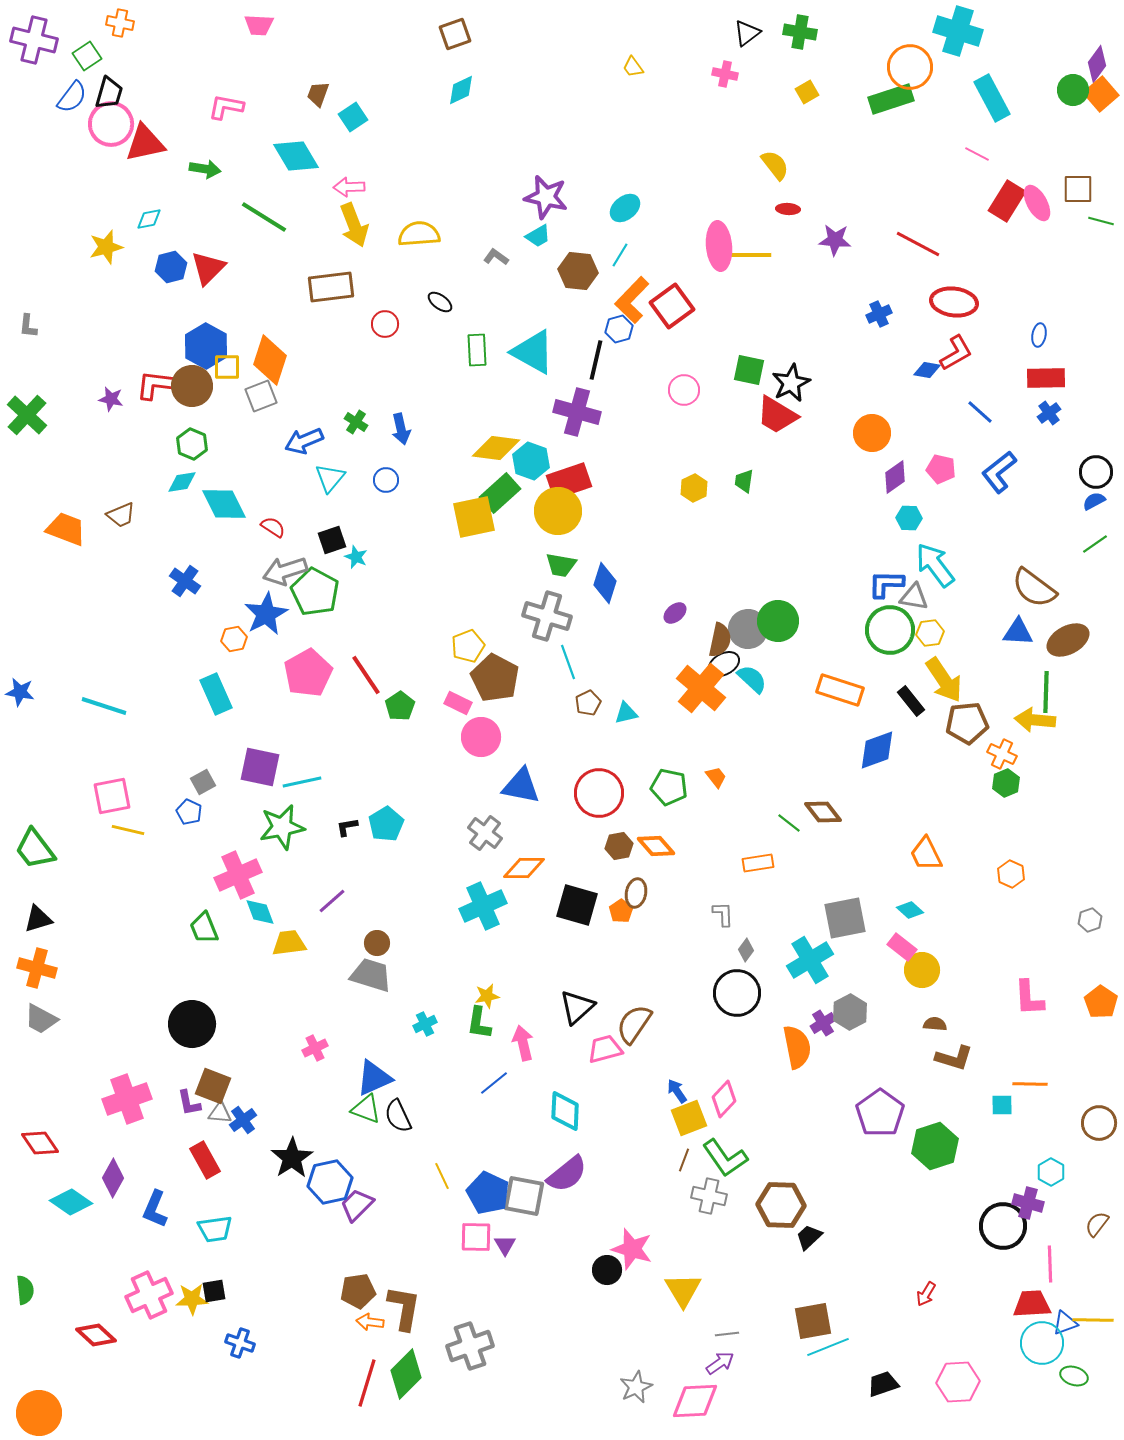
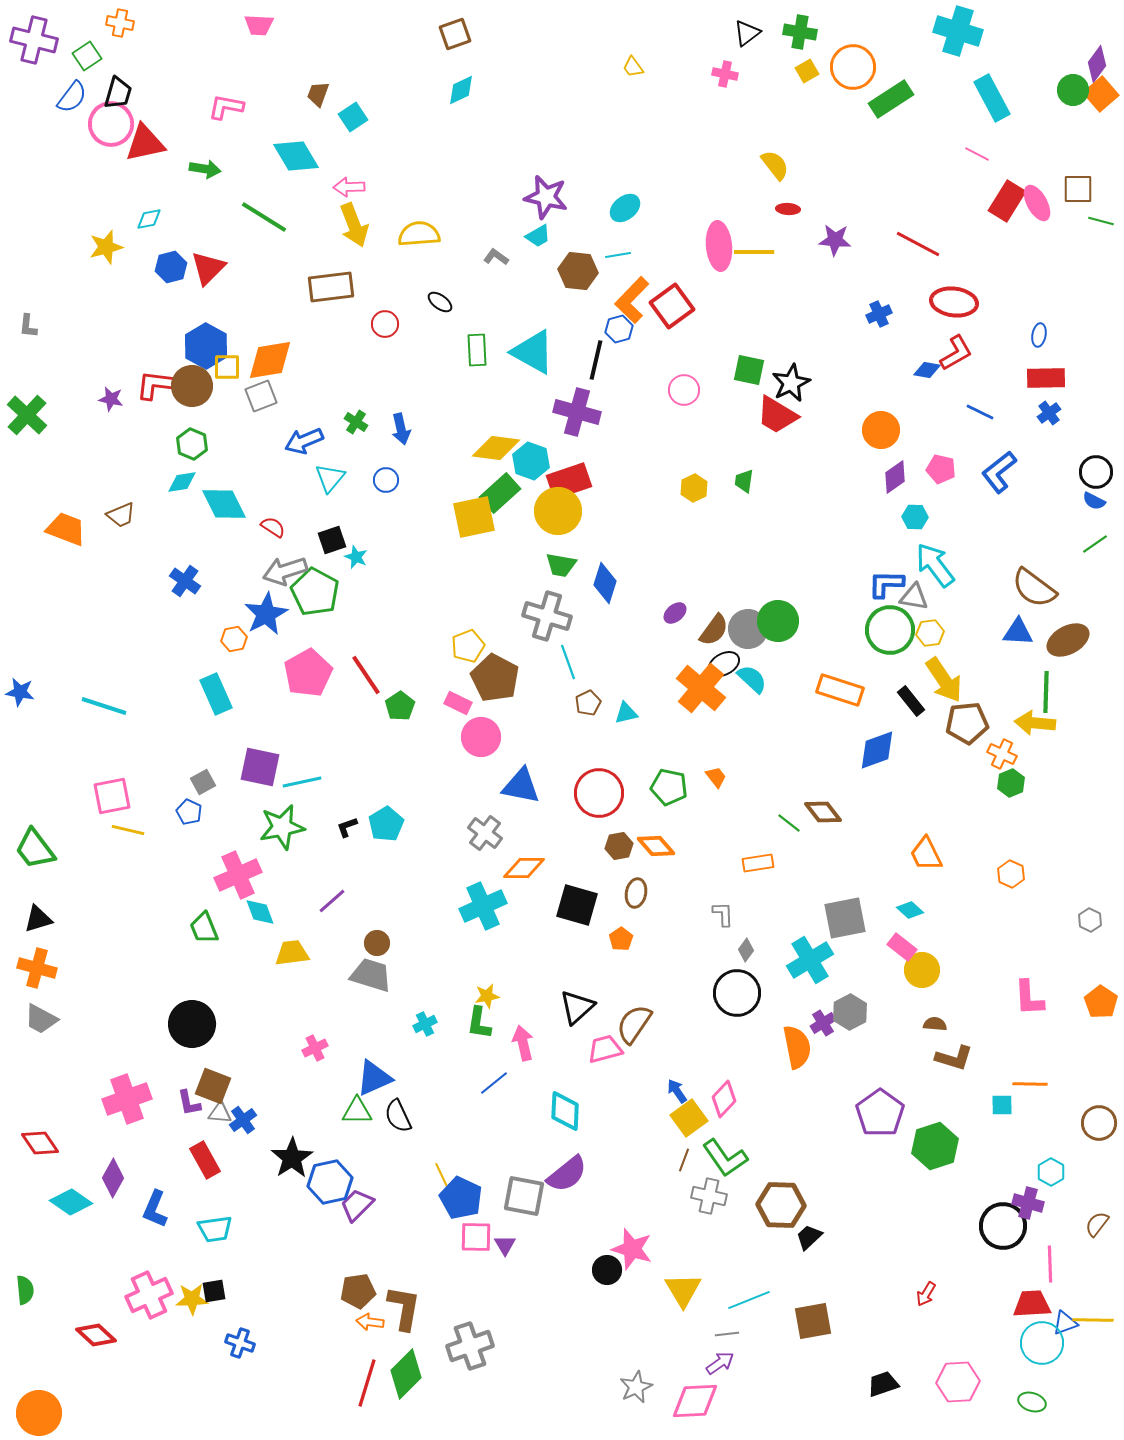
orange circle at (910, 67): moved 57 px left
yellow square at (807, 92): moved 21 px up
black trapezoid at (109, 93): moved 9 px right
green rectangle at (891, 99): rotated 15 degrees counterclockwise
cyan line at (620, 255): moved 2 px left; rotated 50 degrees clockwise
yellow line at (751, 255): moved 3 px right, 3 px up
orange diamond at (270, 360): rotated 63 degrees clockwise
blue line at (980, 412): rotated 16 degrees counterclockwise
orange circle at (872, 433): moved 9 px right, 3 px up
blue semicircle at (1094, 501): rotated 125 degrees counterclockwise
cyan hexagon at (909, 518): moved 6 px right, 1 px up
brown semicircle at (720, 640): moved 6 px left, 10 px up; rotated 24 degrees clockwise
yellow arrow at (1035, 720): moved 3 px down
green hexagon at (1006, 783): moved 5 px right
black L-shape at (347, 827): rotated 10 degrees counterclockwise
orange pentagon at (621, 911): moved 28 px down
gray hexagon at (1090, 920): rotated 15 degrees counterclockwise
yellow trapezoid at (289, 943): moved 3 px right, 10 px down
green triangle at (366, 1109): moved 9 px left, 2 px down; rotated 20 degrees counterclockwise
yellow square at (689, 1118): rotated 15 degrees counterclockwise
blue pentagon at (488, 1193): moved 27 px left, 5 px down
cyan line at (828, 1347): moved 79 px left, 47 px up
green ellipse at (1074, 1376): moved 42 px left, 26 px down
